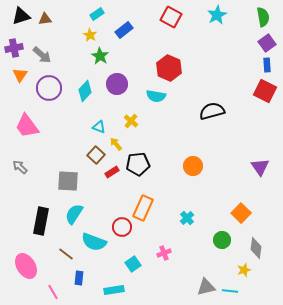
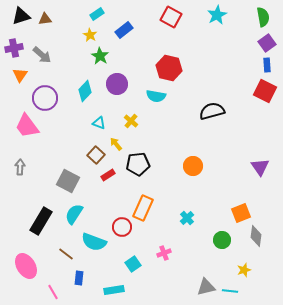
red hexagon at (169, 68): rotated 10 degrees counterclockwise
purple circle at (49, 88): moved 4 px left, 10 px down
cyan triangle at (99, 127): moved 4 px up
gray arrow at (20, 167): rotated 49 degrees clockwise
red rectangle at (112, 172): moved 4 px left, 3 px down
gray square at (68, 181): rotated 25 degrees clockwise
orange square at (241, 213): rotated 24 degrees clockwise
black rectangle at (41, 221): rotated 20 degrees clockwise
gray diamond at (256, 248): moved 12 px up
